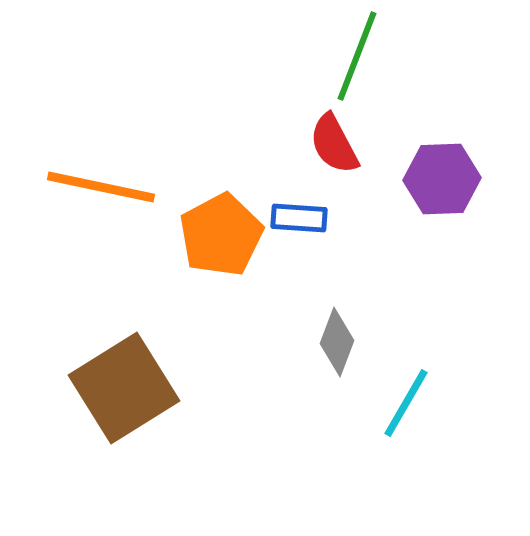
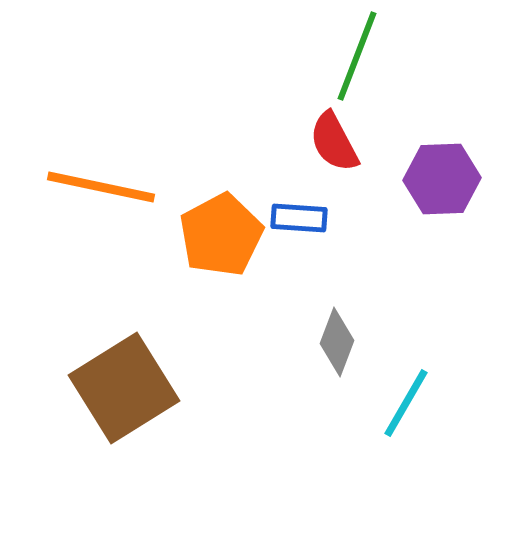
red semicircle: moved 2 px up
